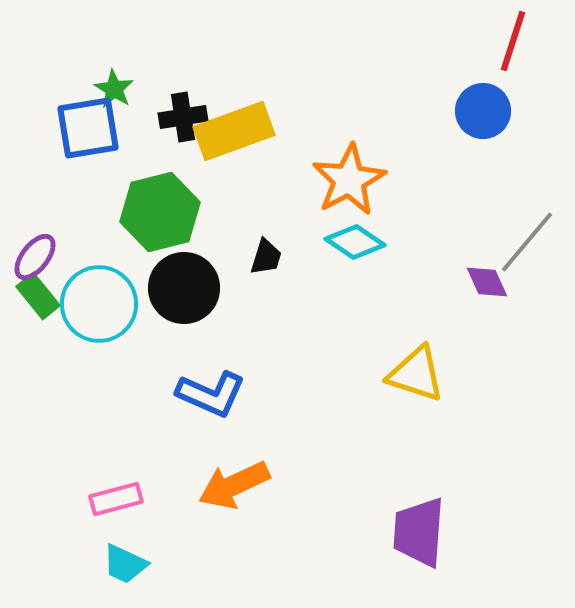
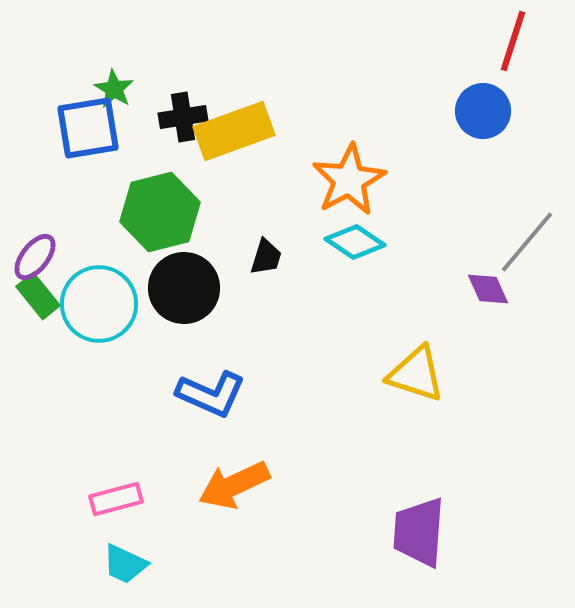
purple diamond: moved 1 px right, 7 px down
